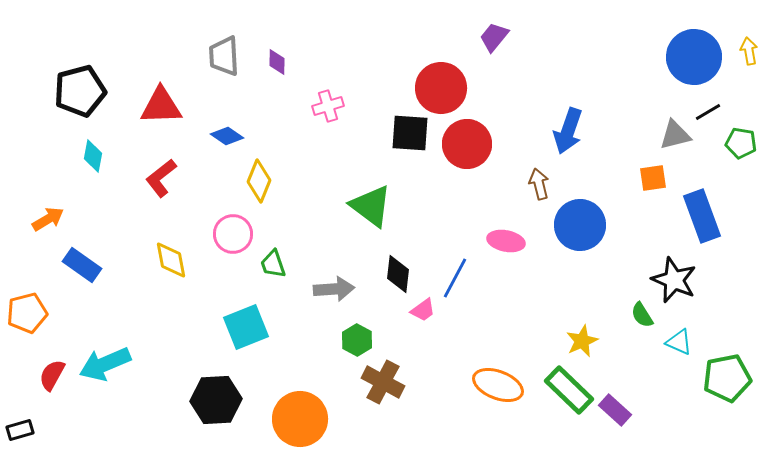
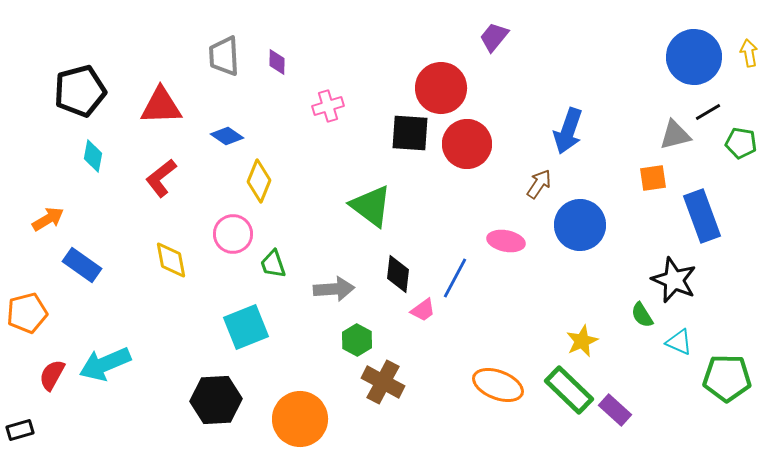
yellow arrow at (749, 51): moved 2 px down
brown arrow at (539, 184): rotated 48 degrees clockwise
green pentagon at (727, 378): rotated 12 degrees clockwise
